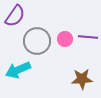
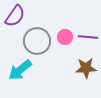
pink circle: moved 2 px up
cyan arrow: moved 2 px right; rotated 15 degrees counterclockwise
brown star: moved 4 px right, 11 px up
